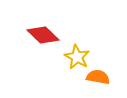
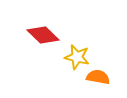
yellow star: rotated 15 degrees counterclockwise
